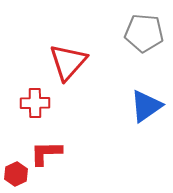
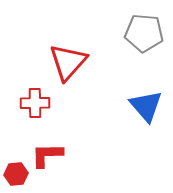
blue triangle: rotated 36 degrees counterclockwise
red L-shape: moved 1 px right, 2 px down
red hexagon: rotated 20 degrees clockwise
